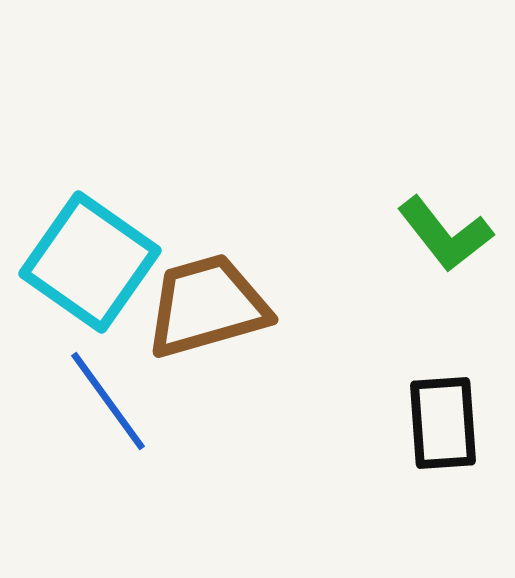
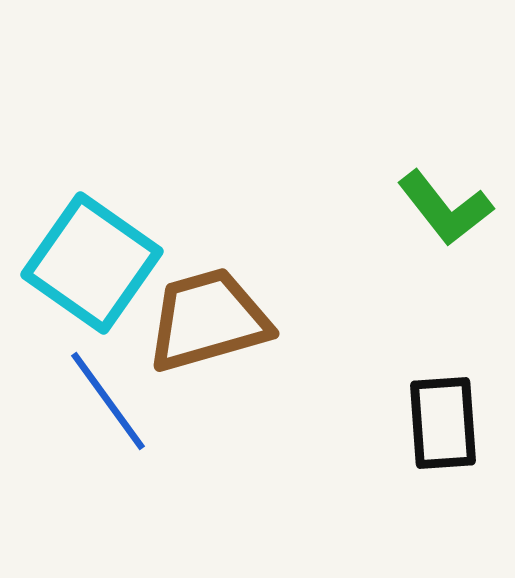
green L-shape: moved 26 px up
cyan square: moved 2 px right, 1 px down
brown trapezoid: moved 1 px right, 14 px down
